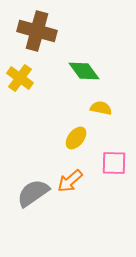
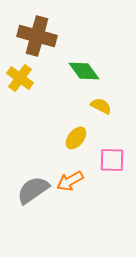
brown cross: moved 5 px down
yellow semicircle: moved 2 px up; rotated 15 degrees clockwise
pink square: moved 2 px left, 3 px up
orange arrow: rotated 12 degrees clockwise
gray semicircle: moved 3 px up
